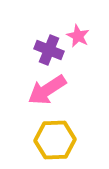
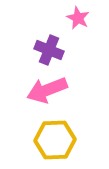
pink star: moved 18 px up
pink arrow: rotated 12 degrees clockwise
